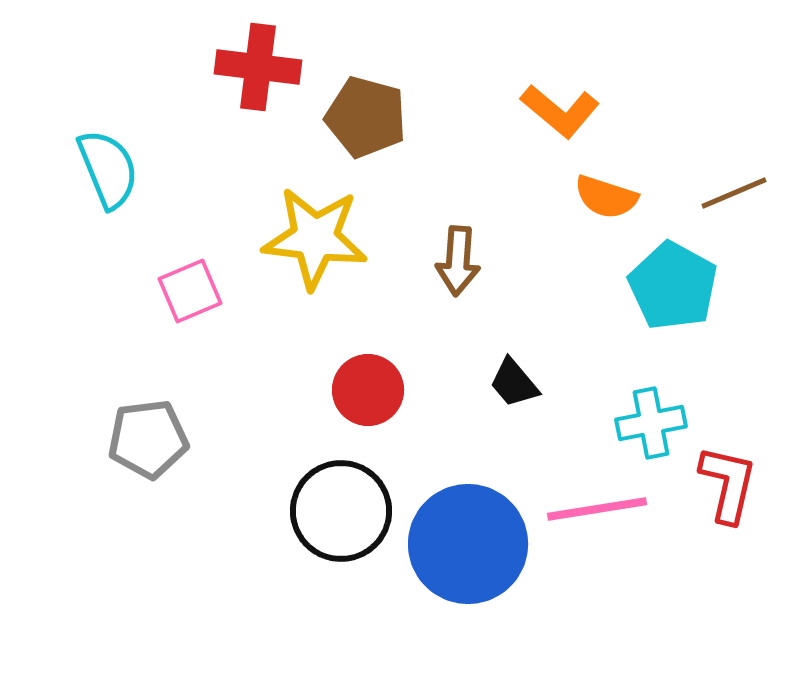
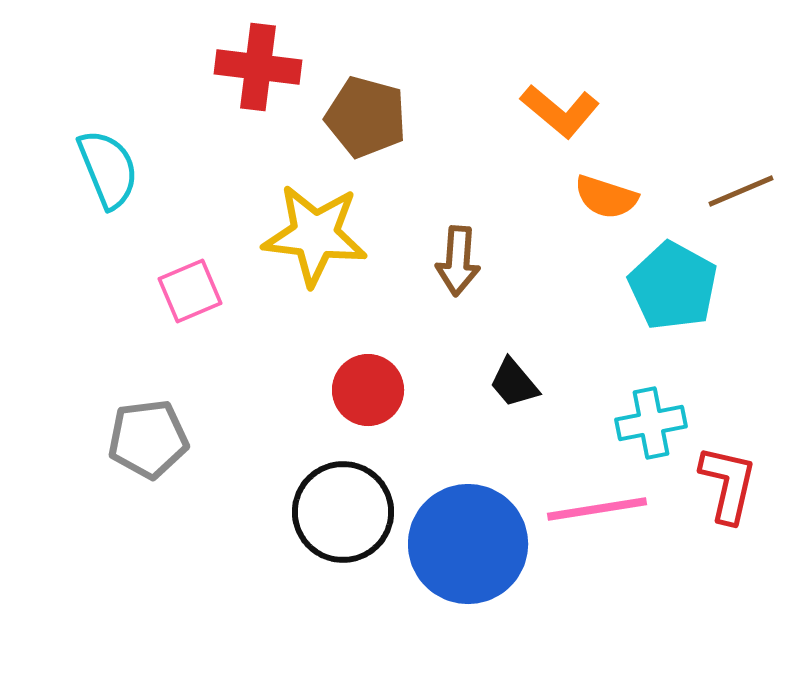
brown line: moved 7 px right, 2 px up
yellow star: moved 3 px up
black circle: moved 2 px right, 1 px down
